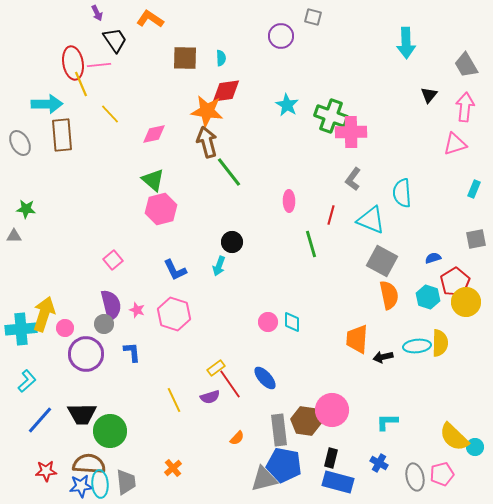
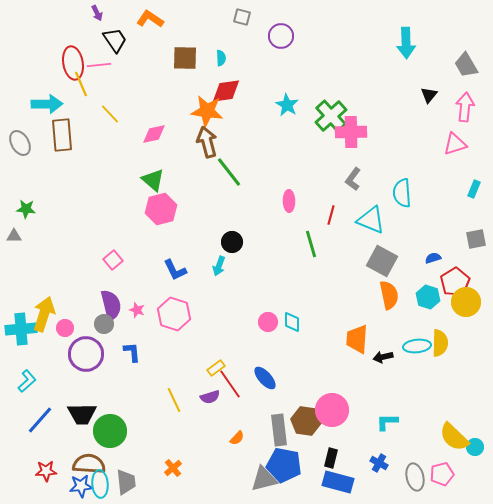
gray square at (313, 17): moved 71 px left
green cross at (331, 116): rotated 28 degrees clockwise
